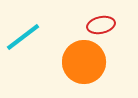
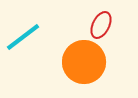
red ellipse: rotated 52 degrees counterclockwise
